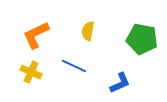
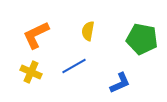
blue line: rotated 55 degrees counterclockwise
